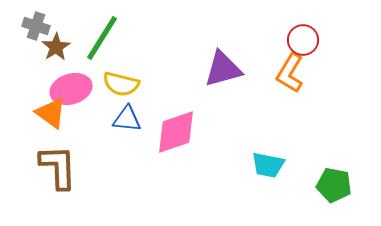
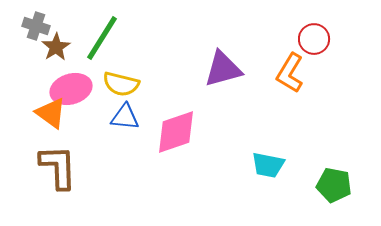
red circle: moved 11 px right, 1 px up
blue triangle: moved 2 px left, 2 px up
